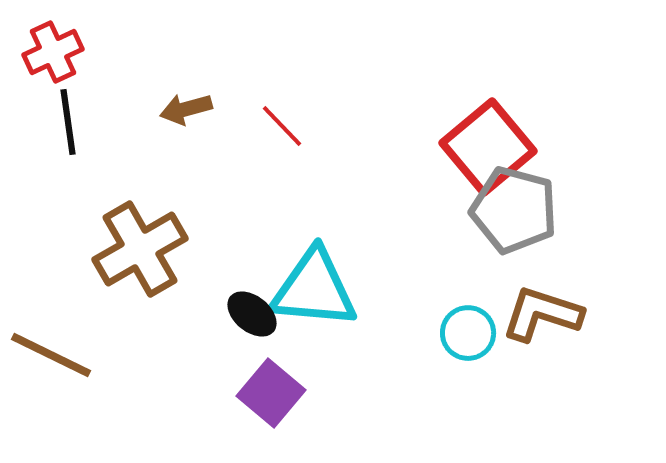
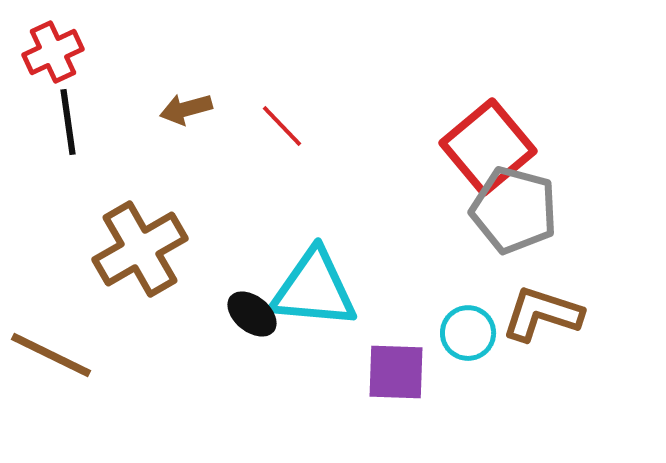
purple square: moved 125 px right, 21 px up; rotated 38 degrees counterclockwise
